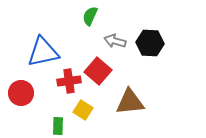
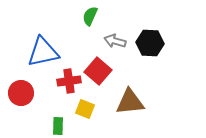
yellow square: moved 2 px right, 1 px up; rotated 12 degrees counterclockwise
